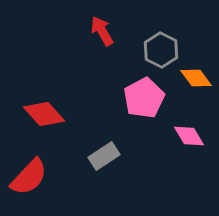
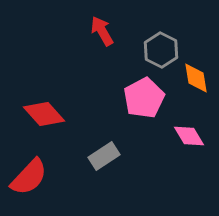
orange diamond: rotated 28 degrees clockwise
